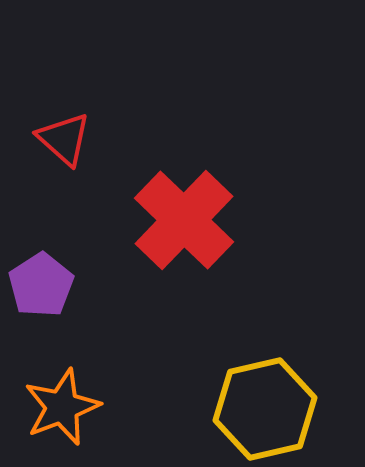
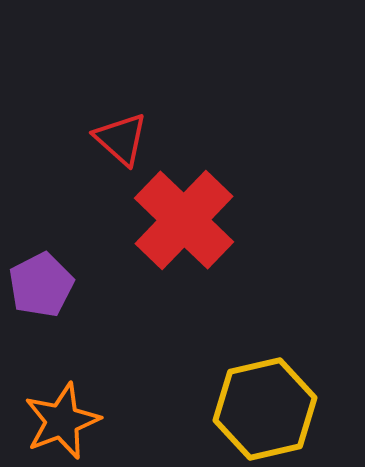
red triangle: moved 57 px right
purple pentagon: rotated 6 degrees clockwise
orange star: moved 14 px down
